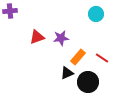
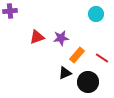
orange rectangle: moved 1 px left, 2 px up
black triangle: moved 2 px left
